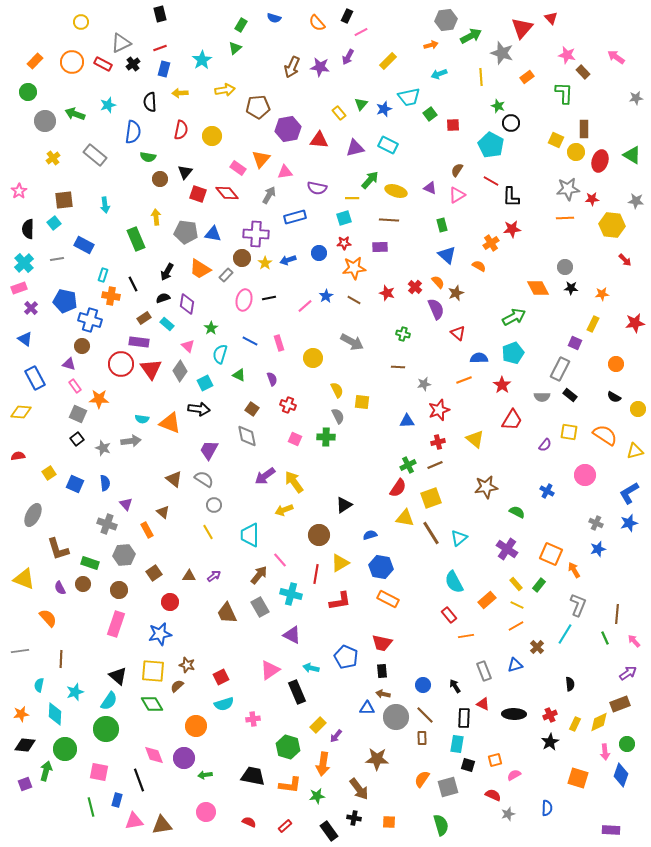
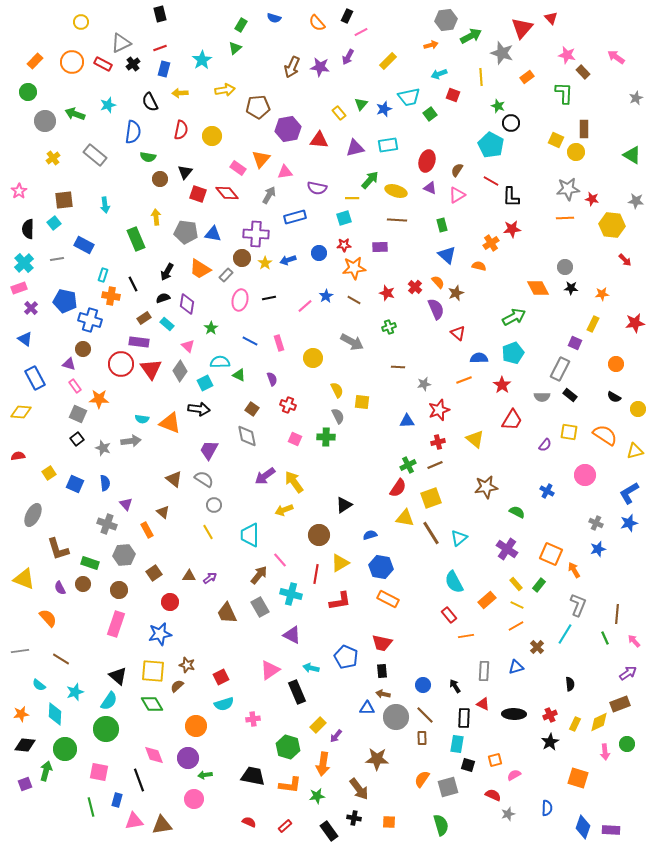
gray star at (636, 98): rotated 16 degrees counterclockwise
black semicircle at (150, 102): rotated 24 degrees counterclockwise
red square at (453, 125): moved 30 px up; rotated 24 degrees clockwise
cyan rectangle at (388, 145): rotated 36 degrees counterclockwise
red ellipse at (600, 161): moved 173 px left
red star at (592, 199): rotated 16 degrees clockwise
brown line at (389, 220): moved 8 px right
red star at (344, 243): moved 2 px down
orange semicircle at (479, 266): rotated 16 degrees counterclockwise
pink ellipse at (244, 300): moved 4 px left
green cross at (403, 334): moved 14 px left, 7 px up; rotated 32 degrees counterclockwise
brown circle at (82, 346): moved 1 px right, 3 px down
cyan semicircle at (220, 354): moved 8 px down; rotated 72 degrees clockwise
purple arrow at (214, 576): moved 4 px left, 2 px down
brown line at (61, 659): rotated 60 degrees counterclockwise
blue triangle at (515, 665): moved 1 px right, 2 px down
gray rectangle at (484, 671): rotated 24 degrees clockwise
cyan semicircle at (39, 685): rotated 64 degrees counterclockwise
purple circle at (184, 758): moved 4 px right
blue diamond at (621, 775): moved 38 px left, 52 px down
pink circle at (206, 812): moved 12 px left, 13 px up
